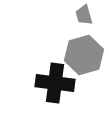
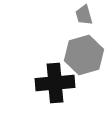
black cross: rotated 12 degrees counterclockwise
